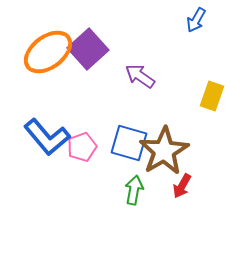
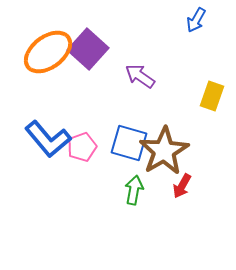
purple square: rotated 6 degrees counterclockwise
blue L-shape: moved 1 px right, 2 px down
